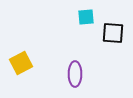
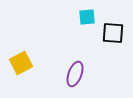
cyan square: moved 1 px right
purple ellipse: rotated 20 degrees clockwise
